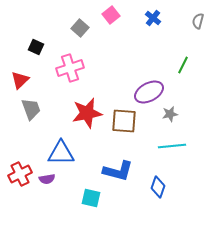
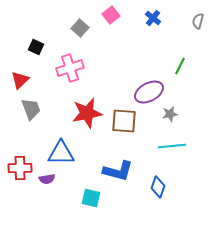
green line: moved 3 px left, 1 px down
red cross: moved 6 px up; rotated 25 degrees clockwise
